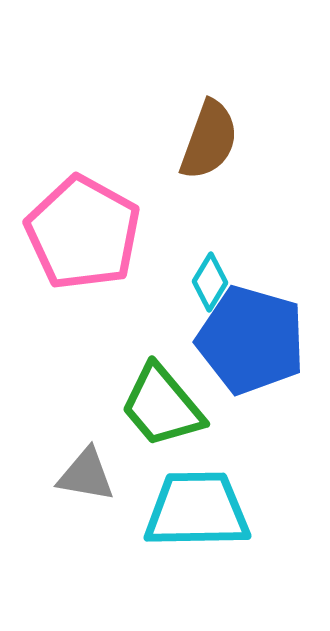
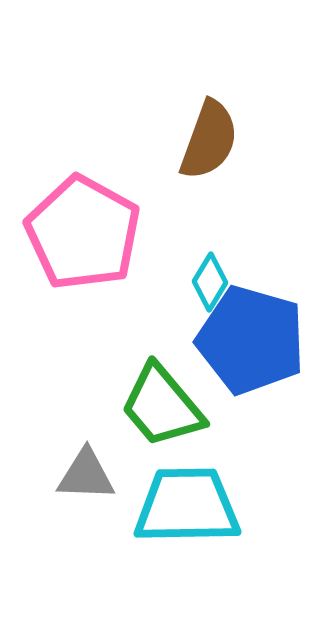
gray triangle: rotated 8 degrees counterclockwise
cyan trapezoid: moved 10 px left, 4 px up
